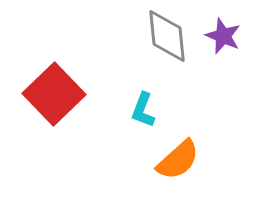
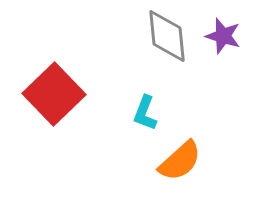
purple star: rotated 6 degrees counterclockwise
cyan L-shape: moved 2 px right, 3 px down
orange semicircle: moved 2 px right, 1 px down
